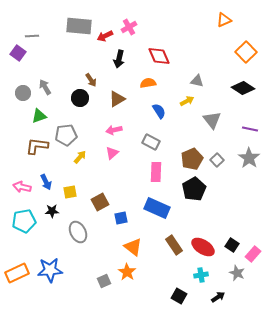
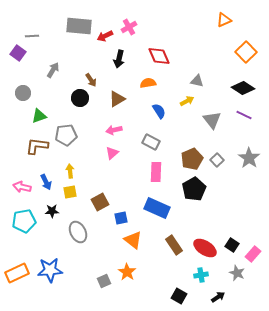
gray arrow at (45, 87): moved 8 px right, 17 px up; rotated 63 degrees clockwise
purple line at (250, 129): moved 6 px left, 14 px up; rotated 14 degrees clockwise
yellow arrow at (80, 157): moved 10 px left, 14 px down; rotated 48 degrees counterclockwise
orange triangle at (133, 247): moved 7 px up
red ellipse at (203, 247): moved 2 px right, 1 px down
